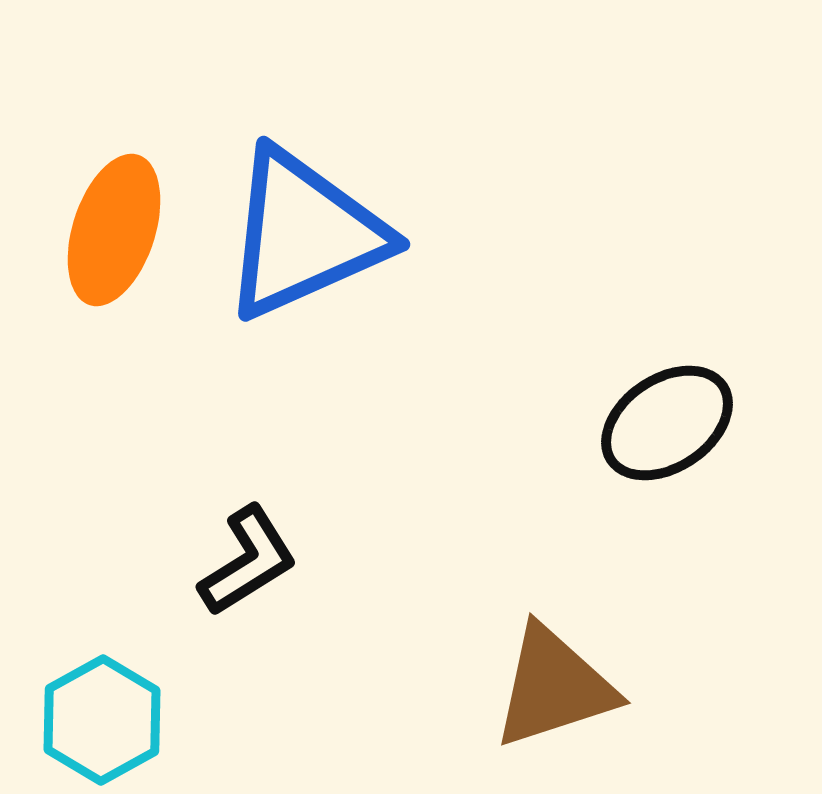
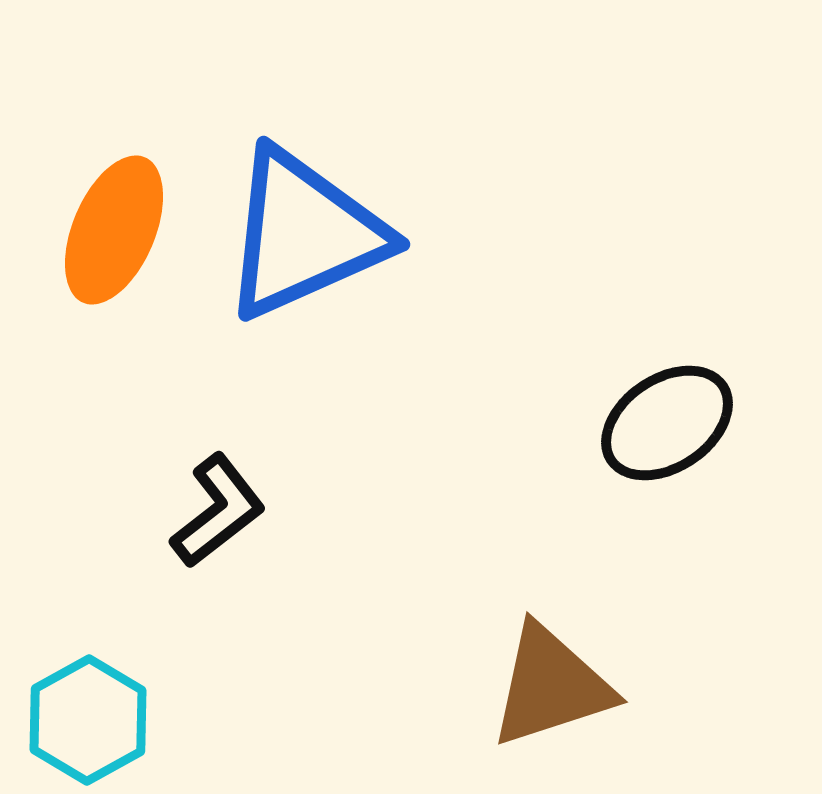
orange ellipse: rotated 5 degrees clockwise
black L-shape: moved 30 px left, 50 px up; rotated 6 degrees counterclockwise
brown triangle: moved 3 px left, 1 px up
cyan hexagon: moved 14 px left
